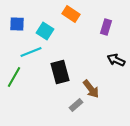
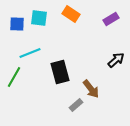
purple rectangle: moved 5 px right, 8 px up; rotated 42 degrees clockwise
cyan square: moved 6 px left, 13 px up; rotated 24 degrees counterclockwise
cyan line: moved 1 px left, 1 px down
black arrow: rotated 114 degrees clockwise
